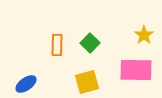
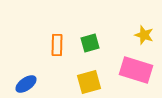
yellow star: rotated 18 degrees counterclockwise
green square: rotated 30 degrees clockwise
pink rectangle: rotated 16 degrees clockwise
yellow square: moved 2 px right
